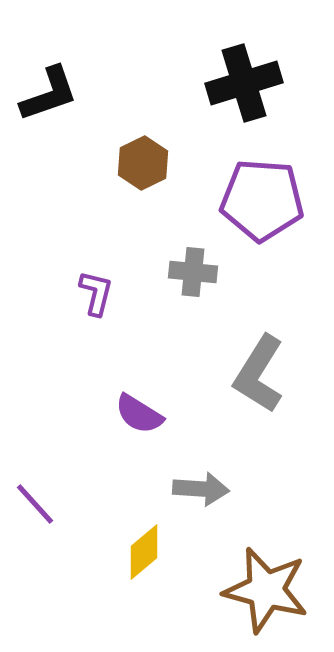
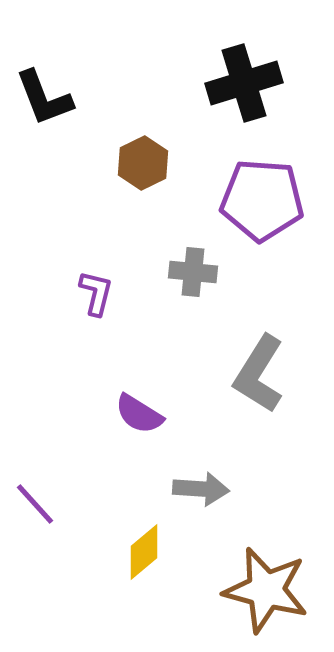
black L-shape: moved 5 px left, 4 px down; rotated 88 degrees clockwise
